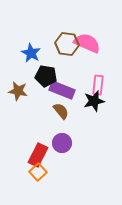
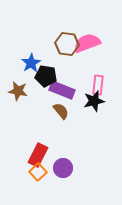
pink semicircle: rotated 44 degrees counterclockwise
blue star: moved 10 px down; rotated 12 degrees clockwise
purple circle: moved 1 px right, 25 px down
